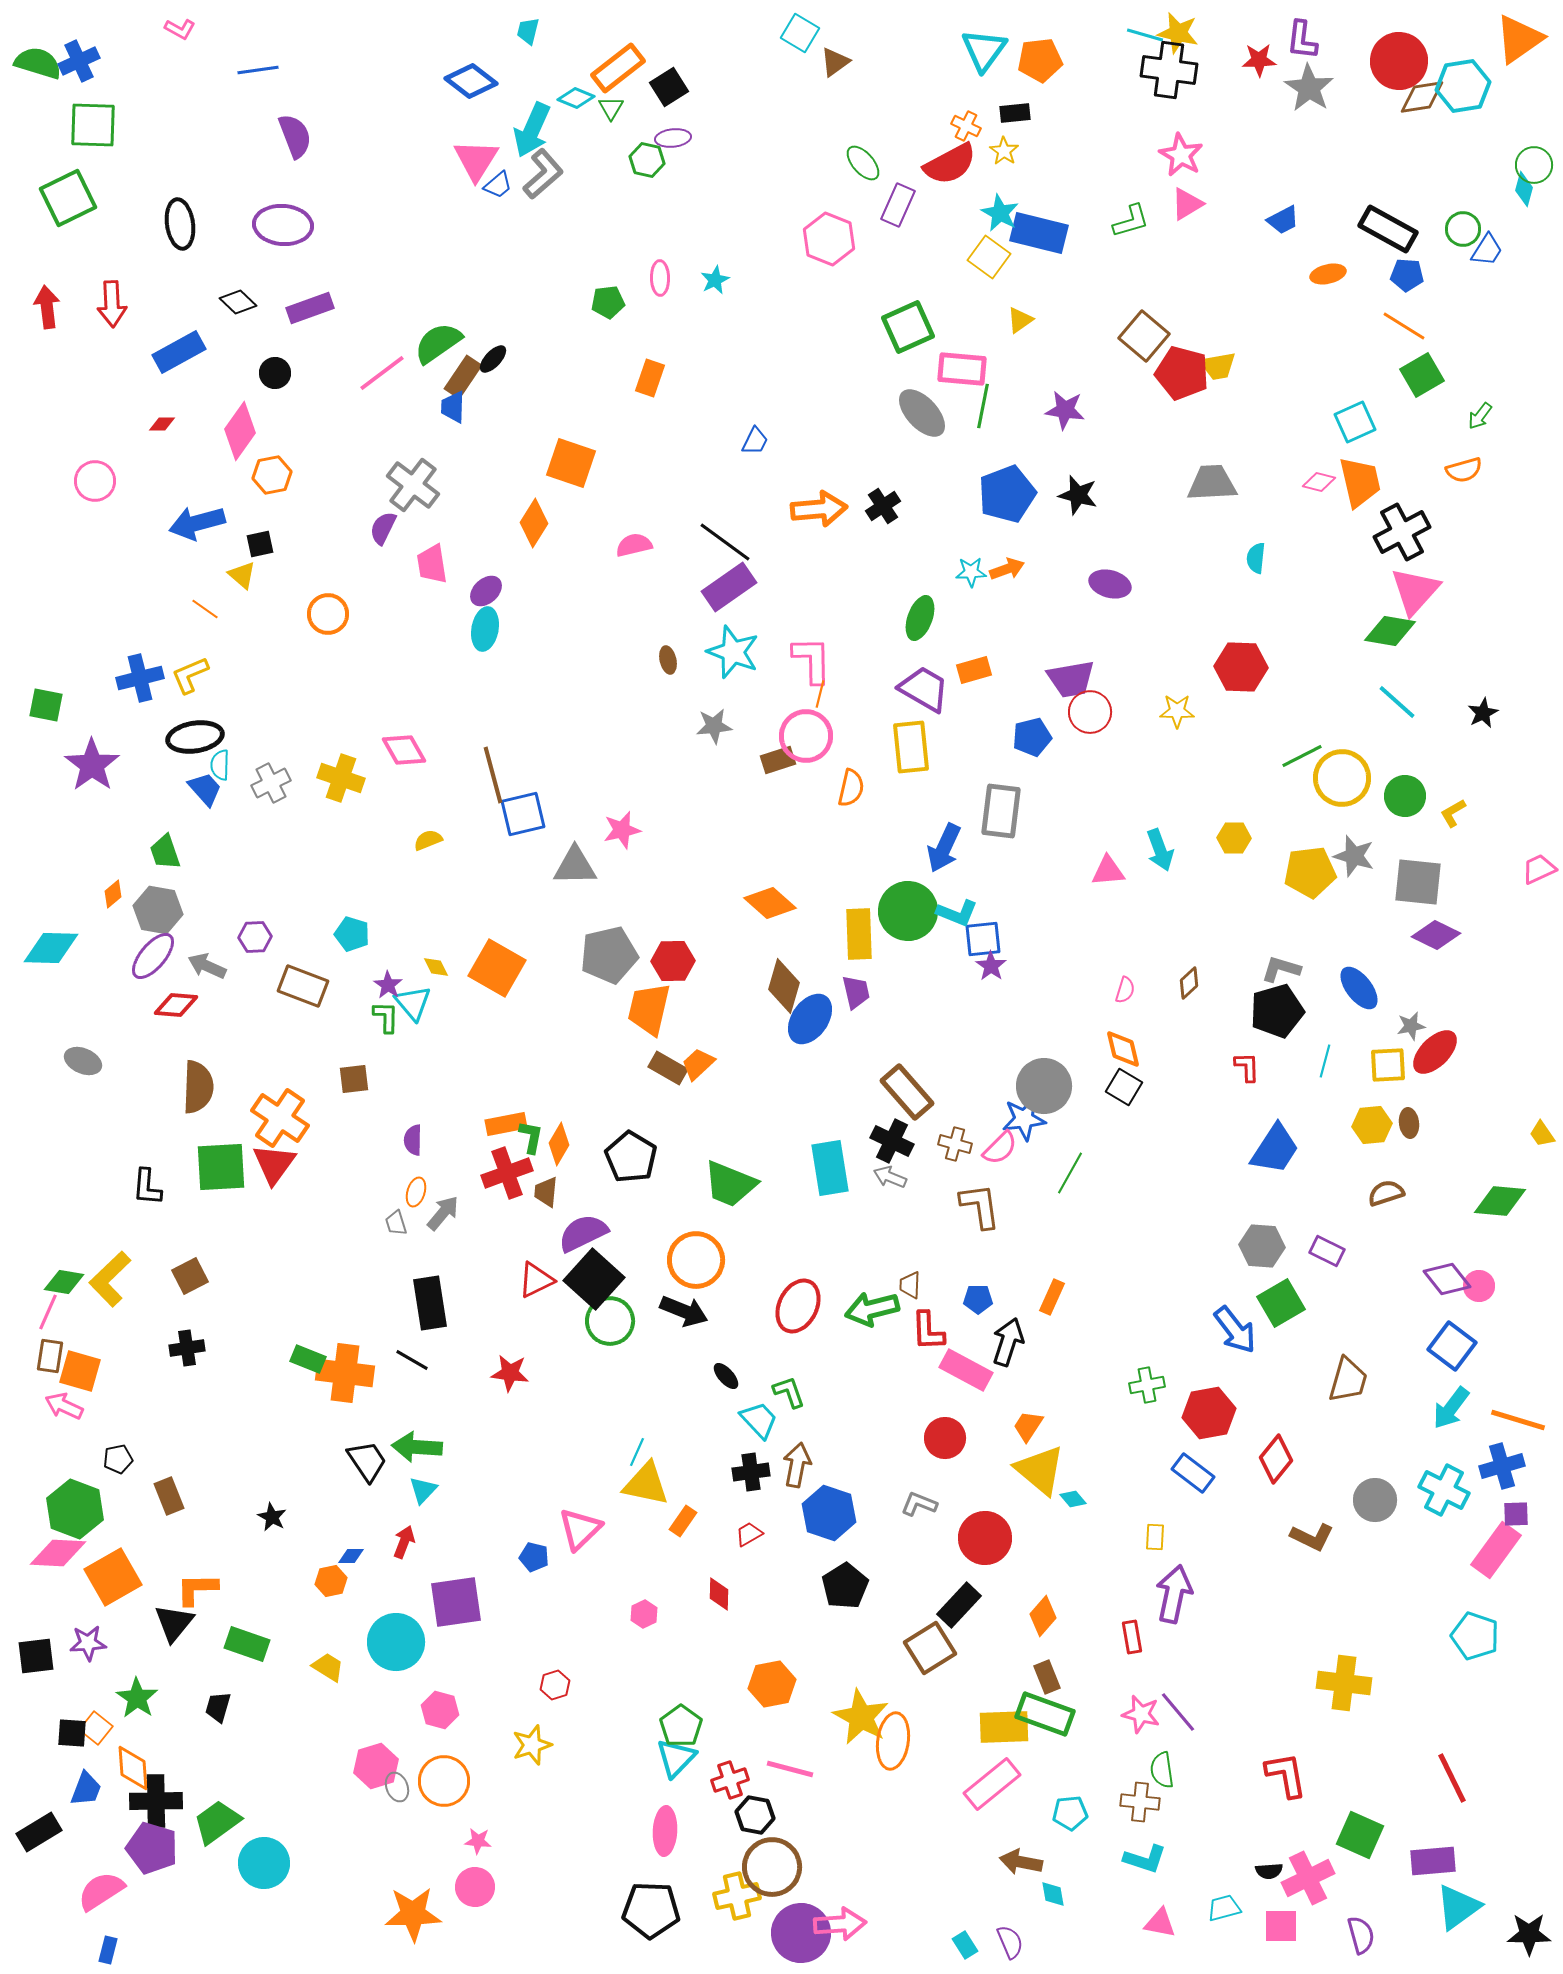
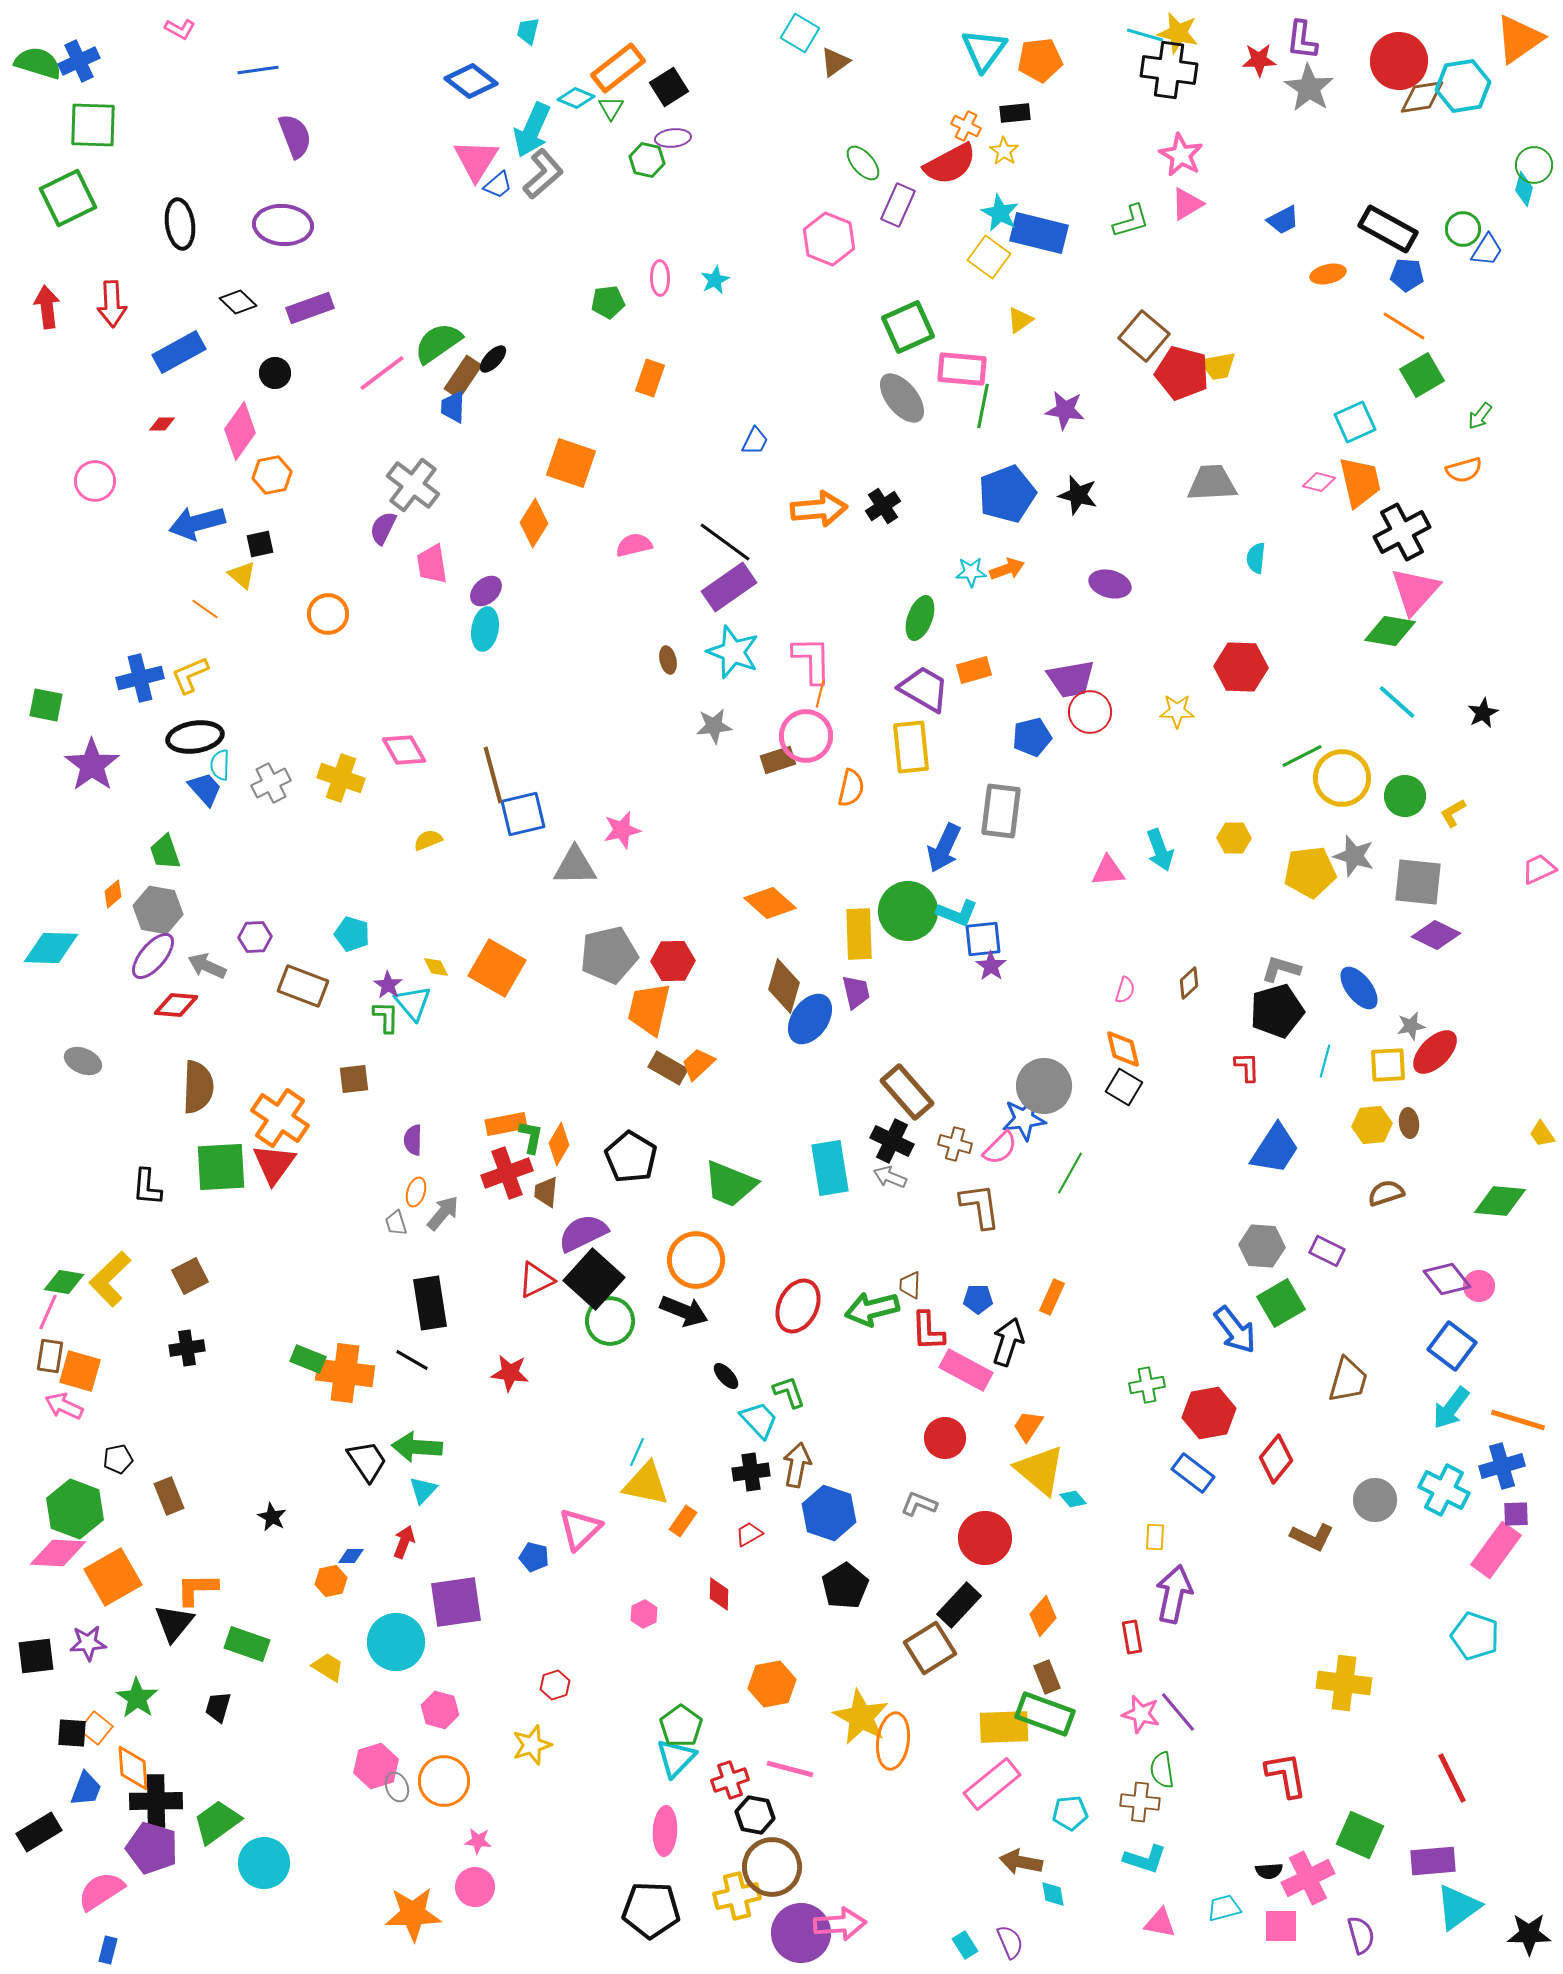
gray ellipse at (922, 413): moved 20 px left, 15 px up; rotated 4 degrees clockwise
